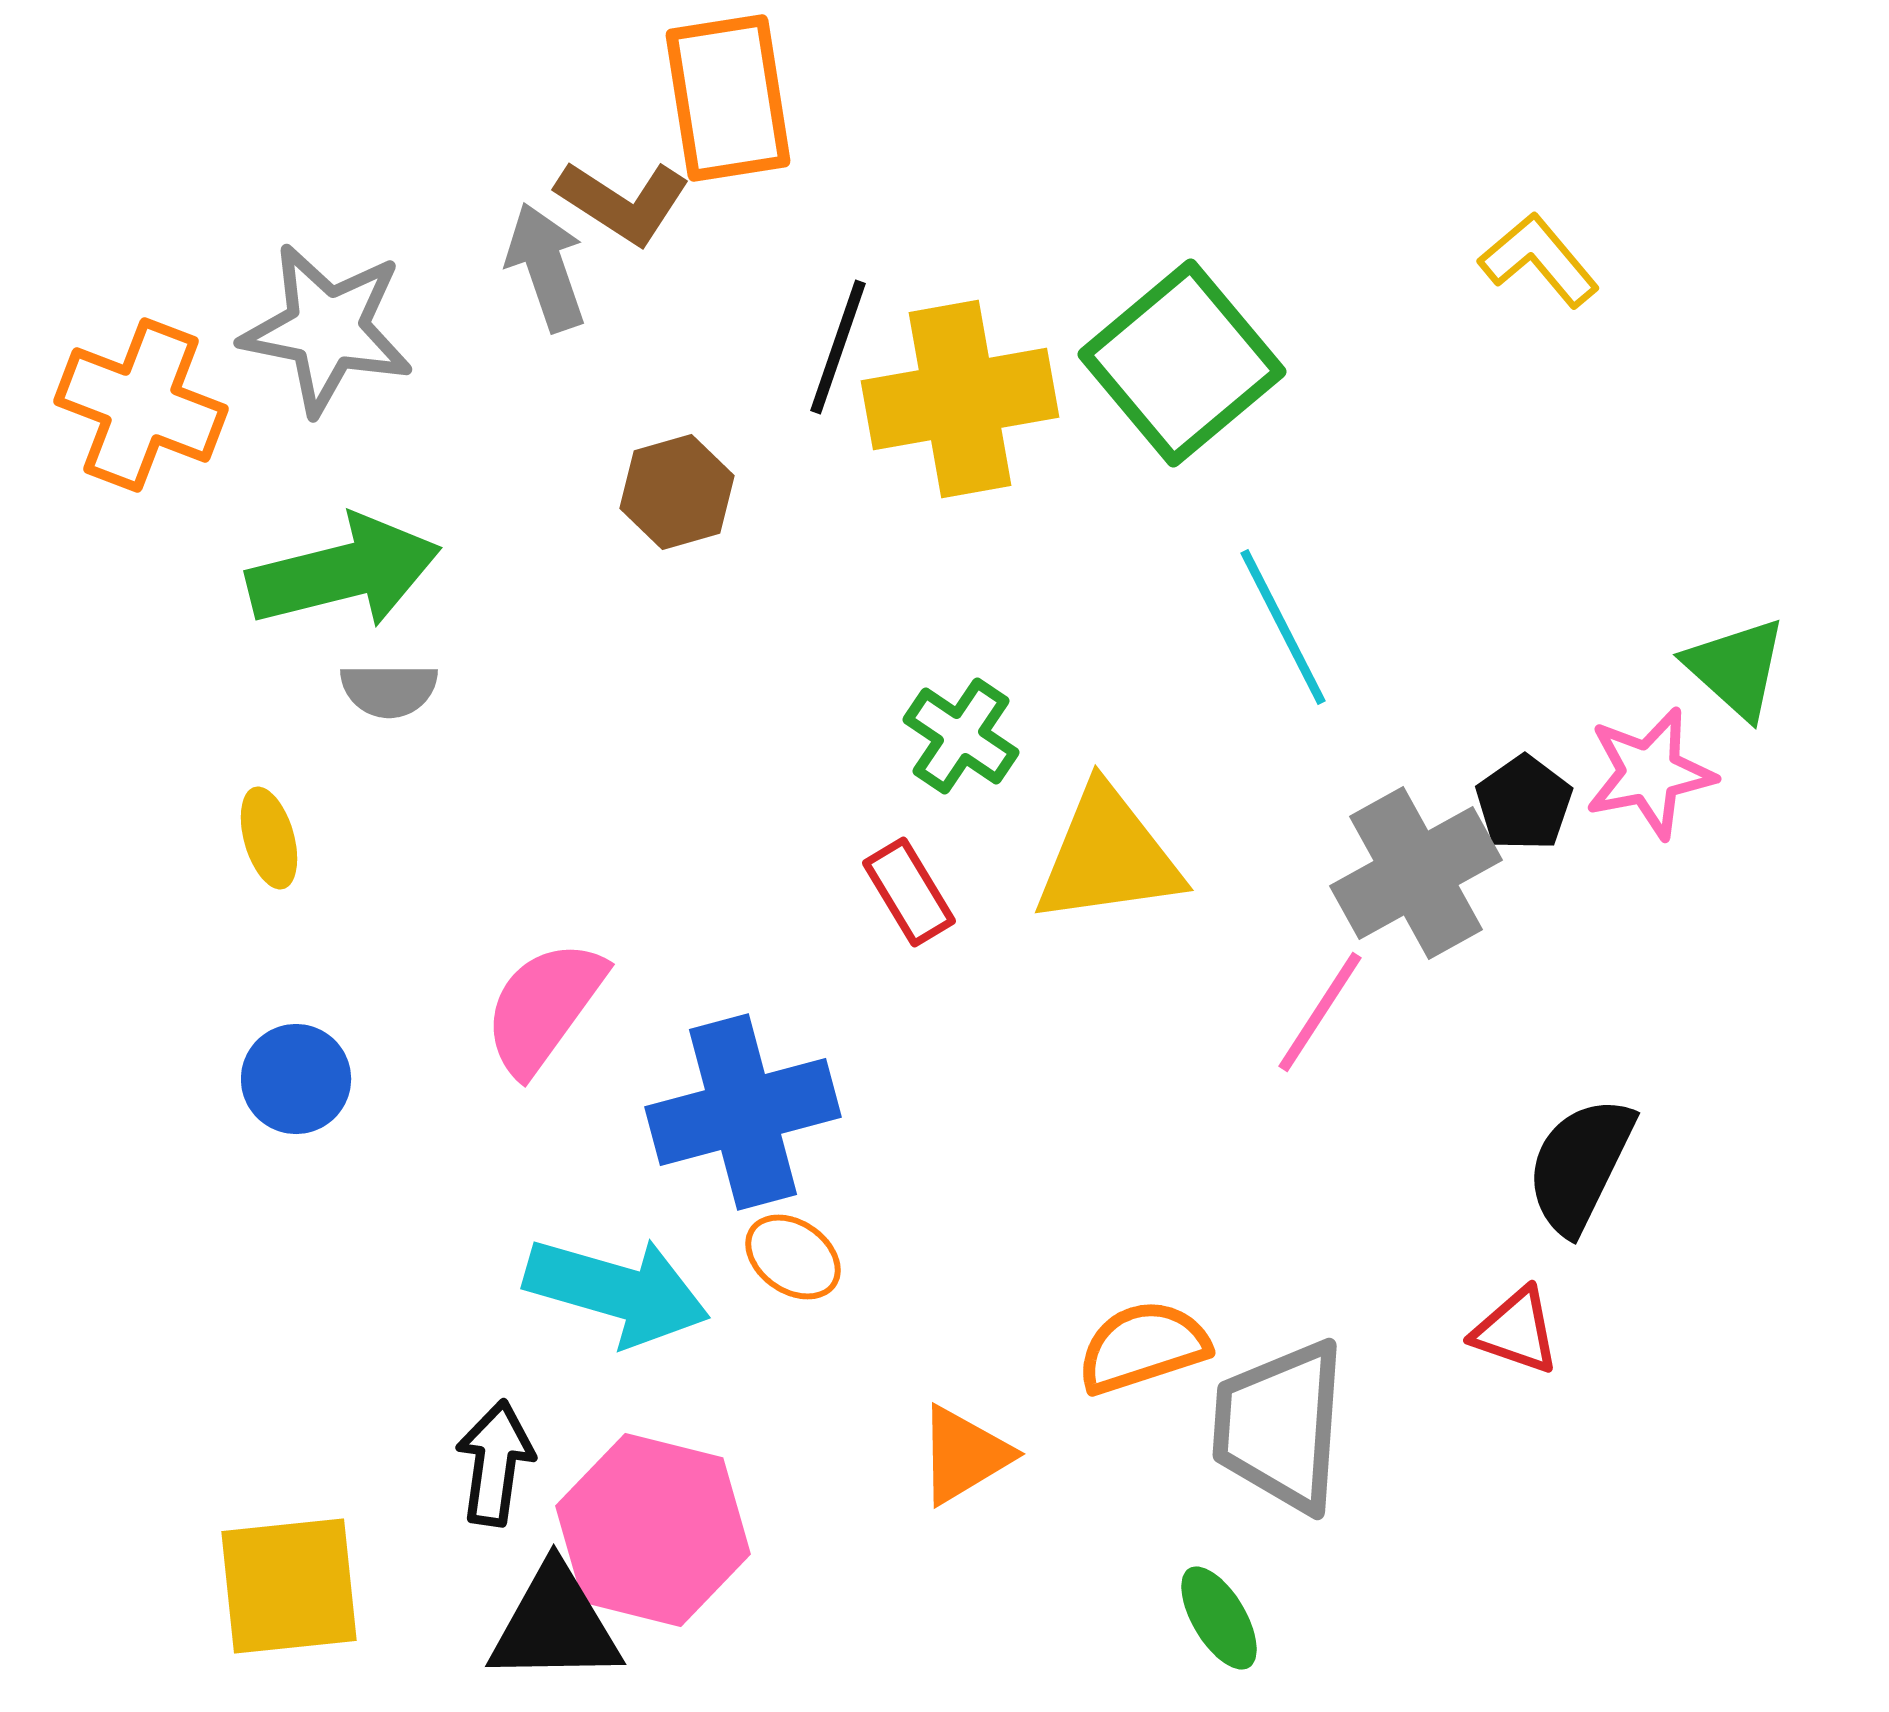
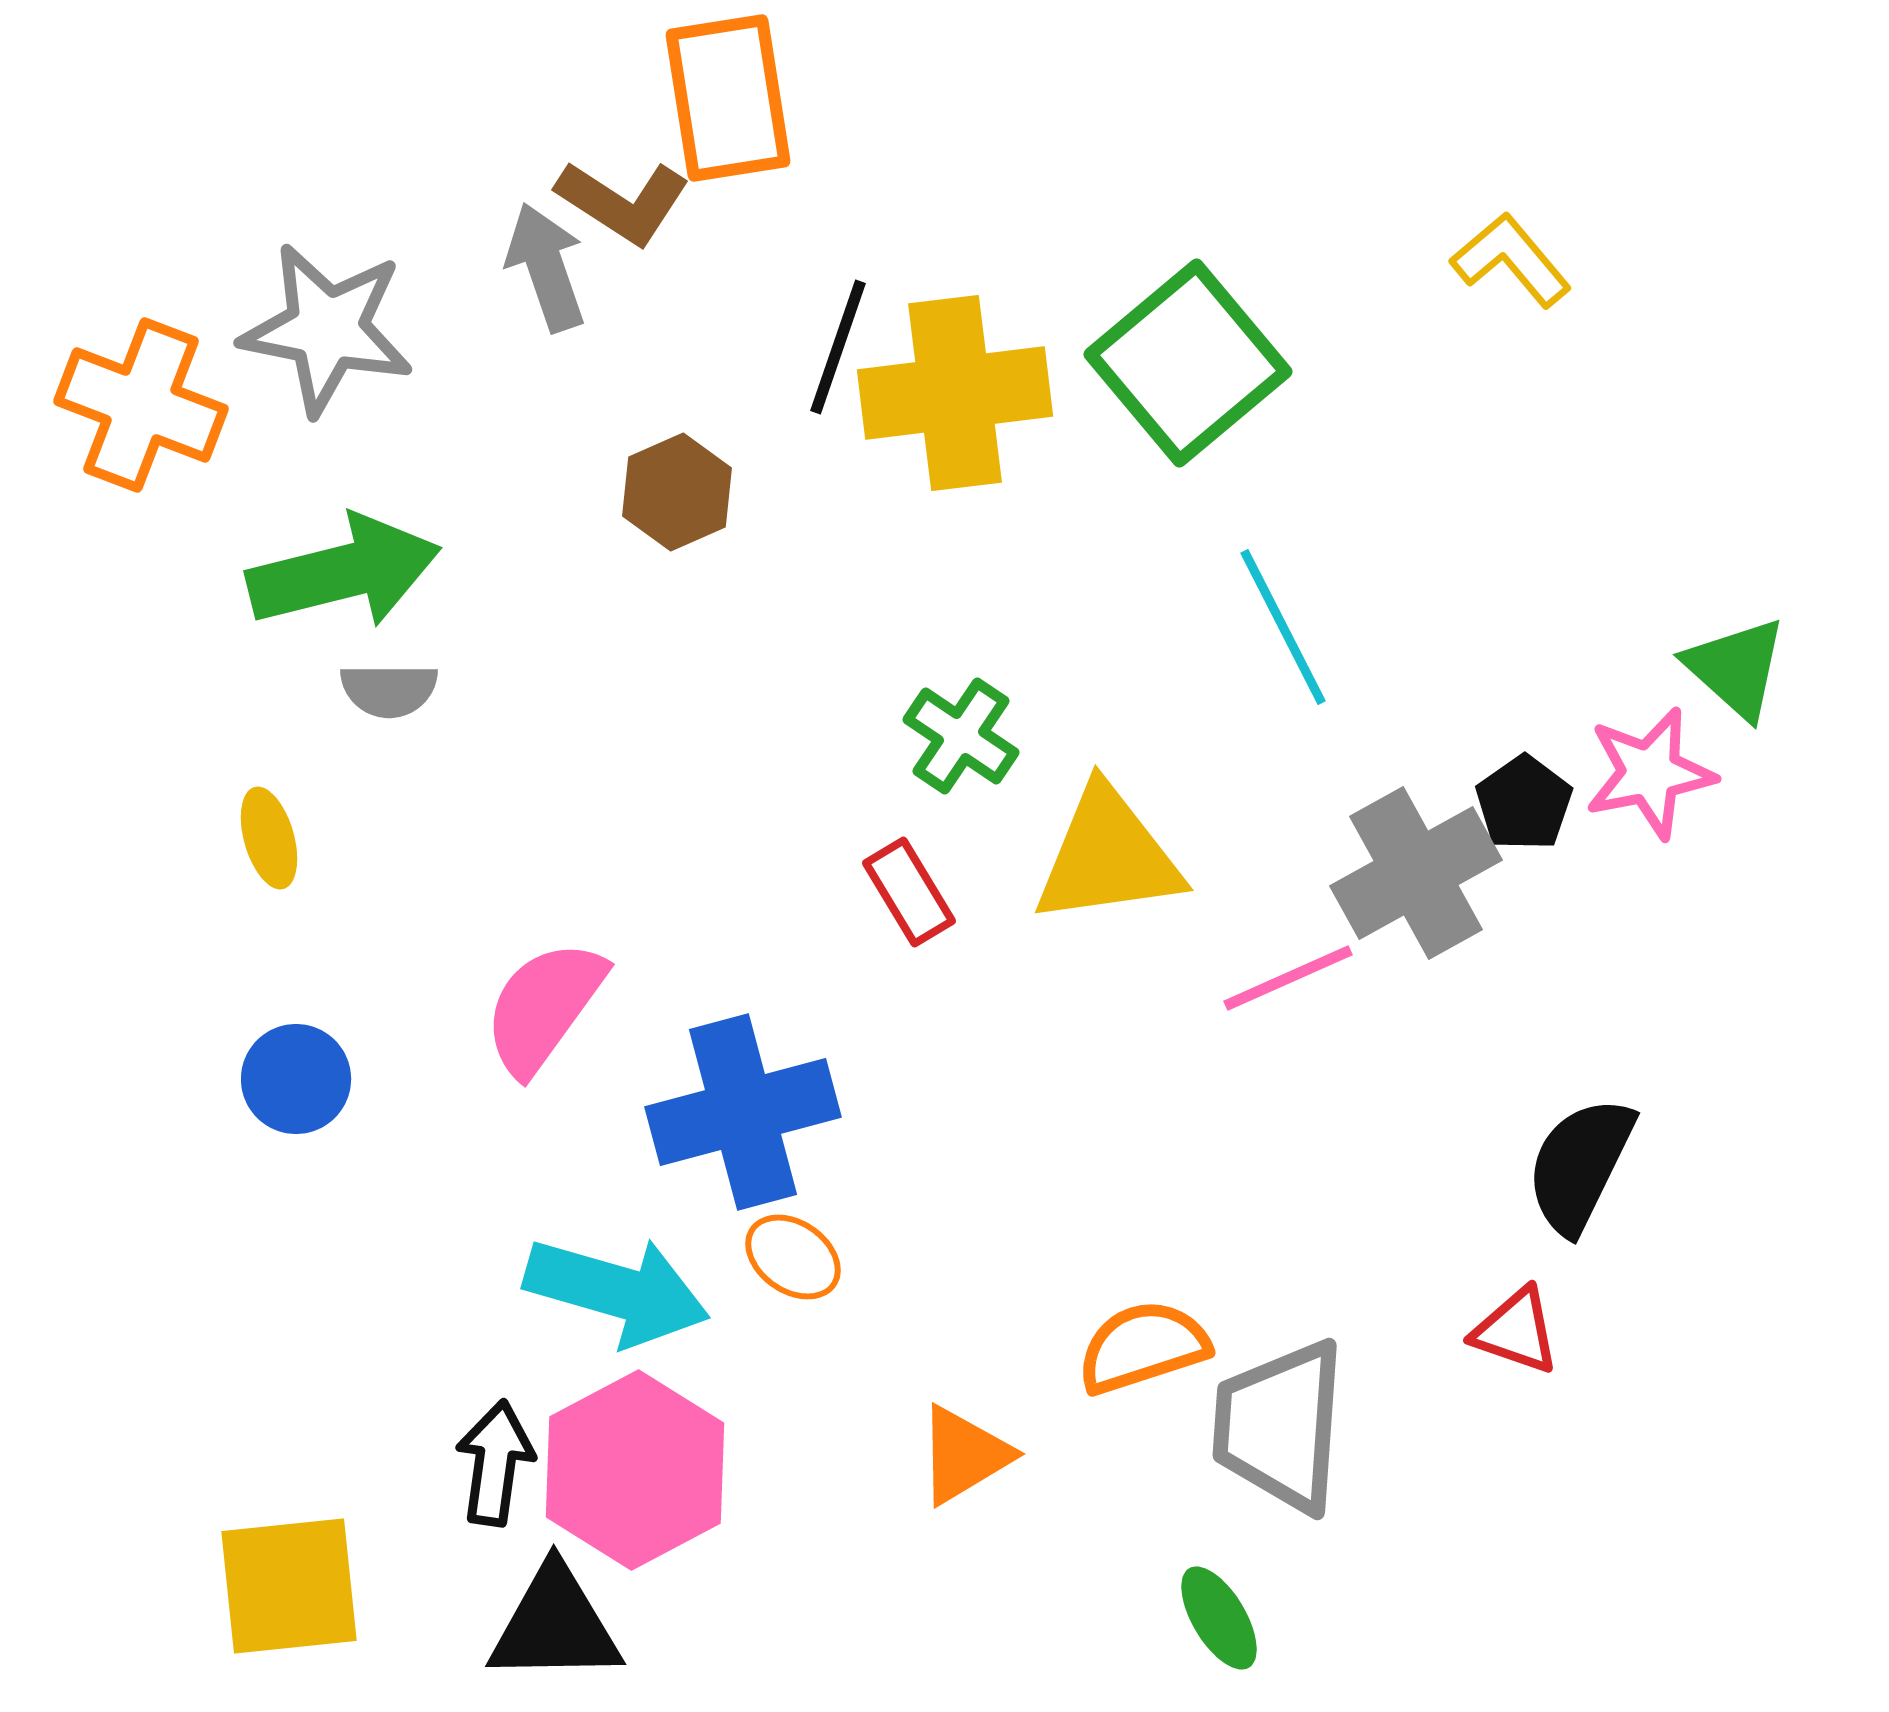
yellow L-shape: moved 28 px left
green square: moved 6 px right
yellow cross: moved 5 px left, 6 px up; rotated 3 degrees clockwise
brown hexagon: rotated 8 degrees counterclockwise
pink line: moved 32 px left, 34 px up; rotated 33 degrees clockwise
pink hexagon: moved 18 px left, 60 px up; rotated 18 degrees clockwise
